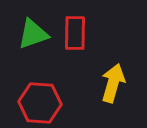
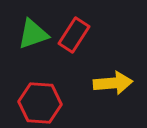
red rectangle: moved 1 px left, 2 px down; rotated 32 degrees clockwise
yellow arrow: rotated 69 degrees clockwise
